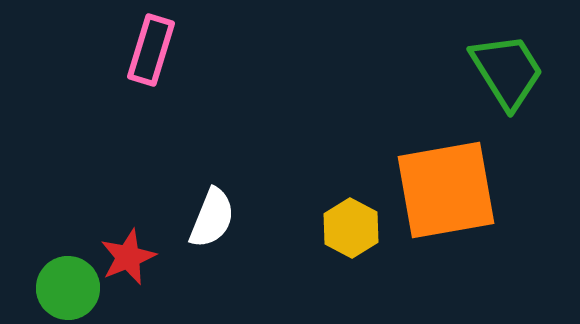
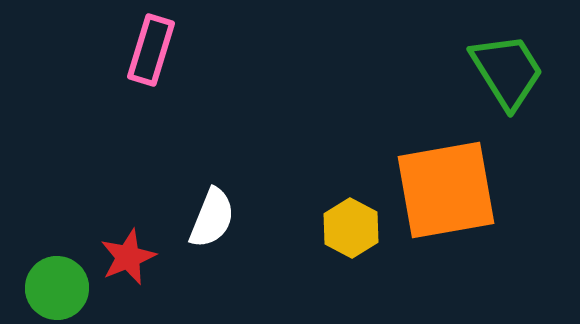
green circle: moved 11 px left
